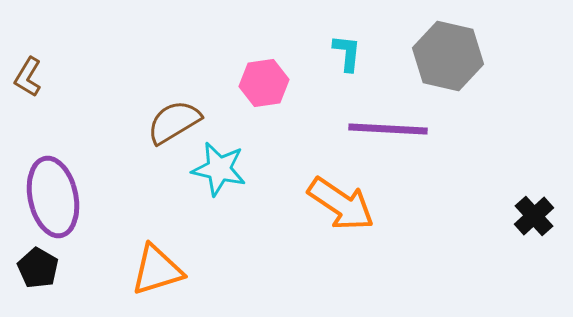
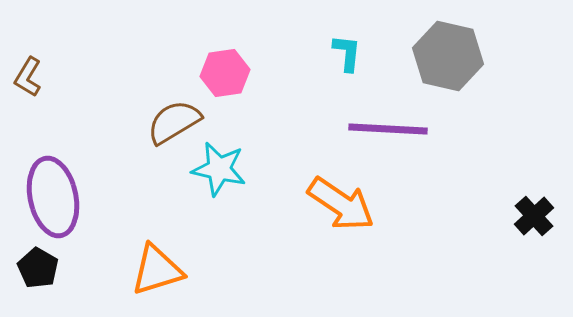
pink hexagon: moved 39 px left, 10 px up
